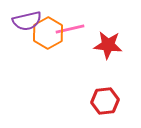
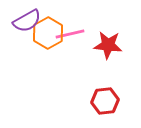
purple semicircle: rotated 16 degrees counterclockwise
pink line: moved 5 px down
